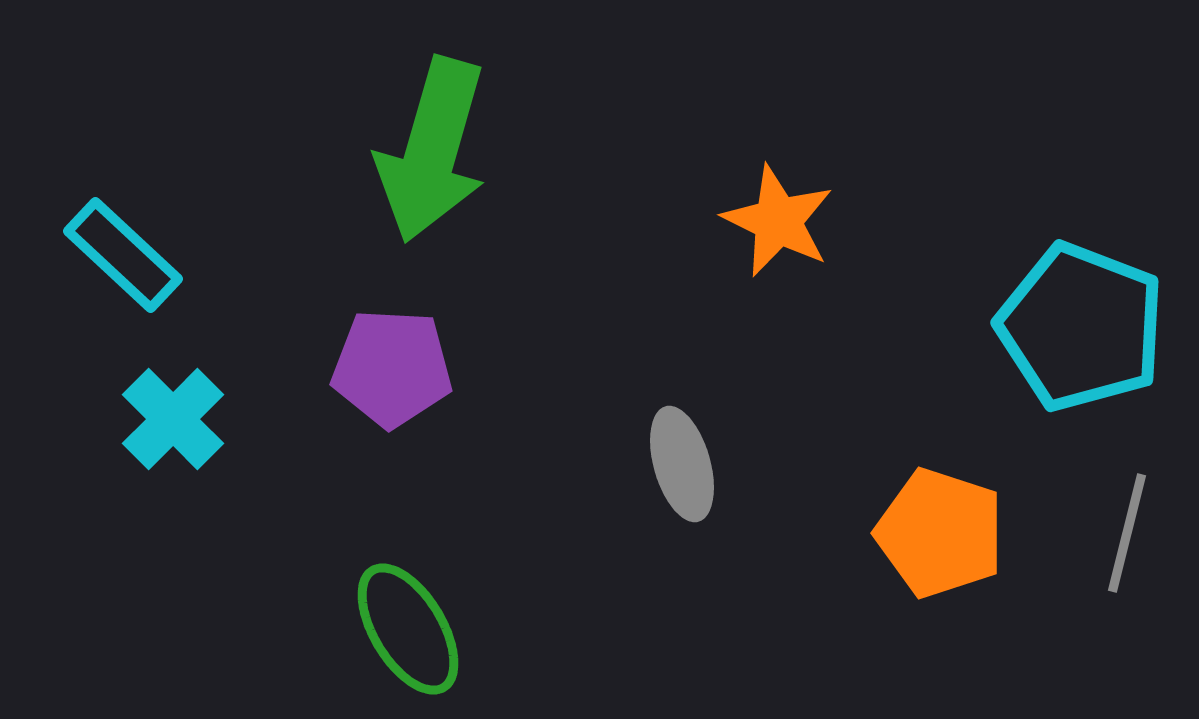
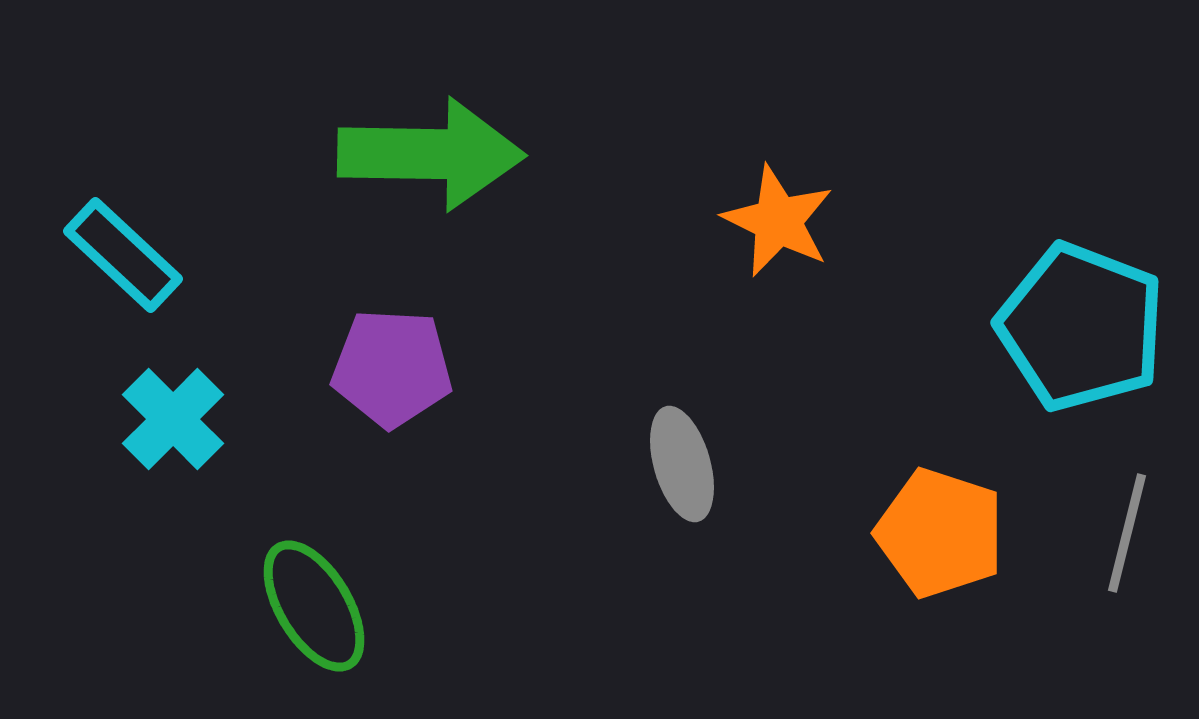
green arrow: moved 1 px left, 4 px down; rotated 105 degrees counterclockwise
green ellipse: moved 94 px left, 23 px up
